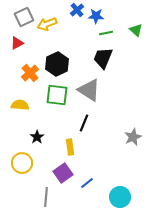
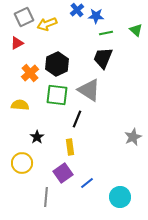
black line: moved 7 px left, 4 px up
